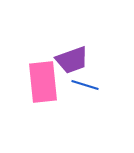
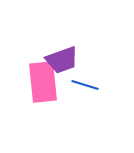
purple trapezoid: moved 10 px left
